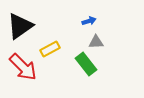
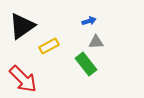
black triangle: moved 2 px right
yellow rectangle: moved 1 px left, 3 px up
red arrow: moved 12 px down
